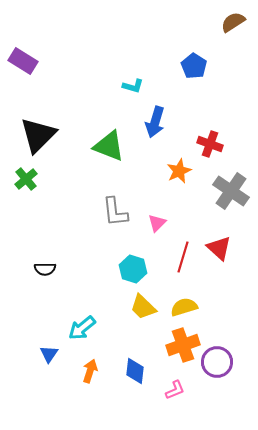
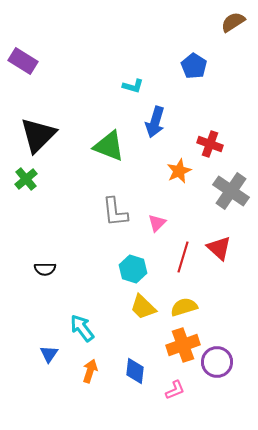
cyan arrow: rotated 92 degrees clockwise
